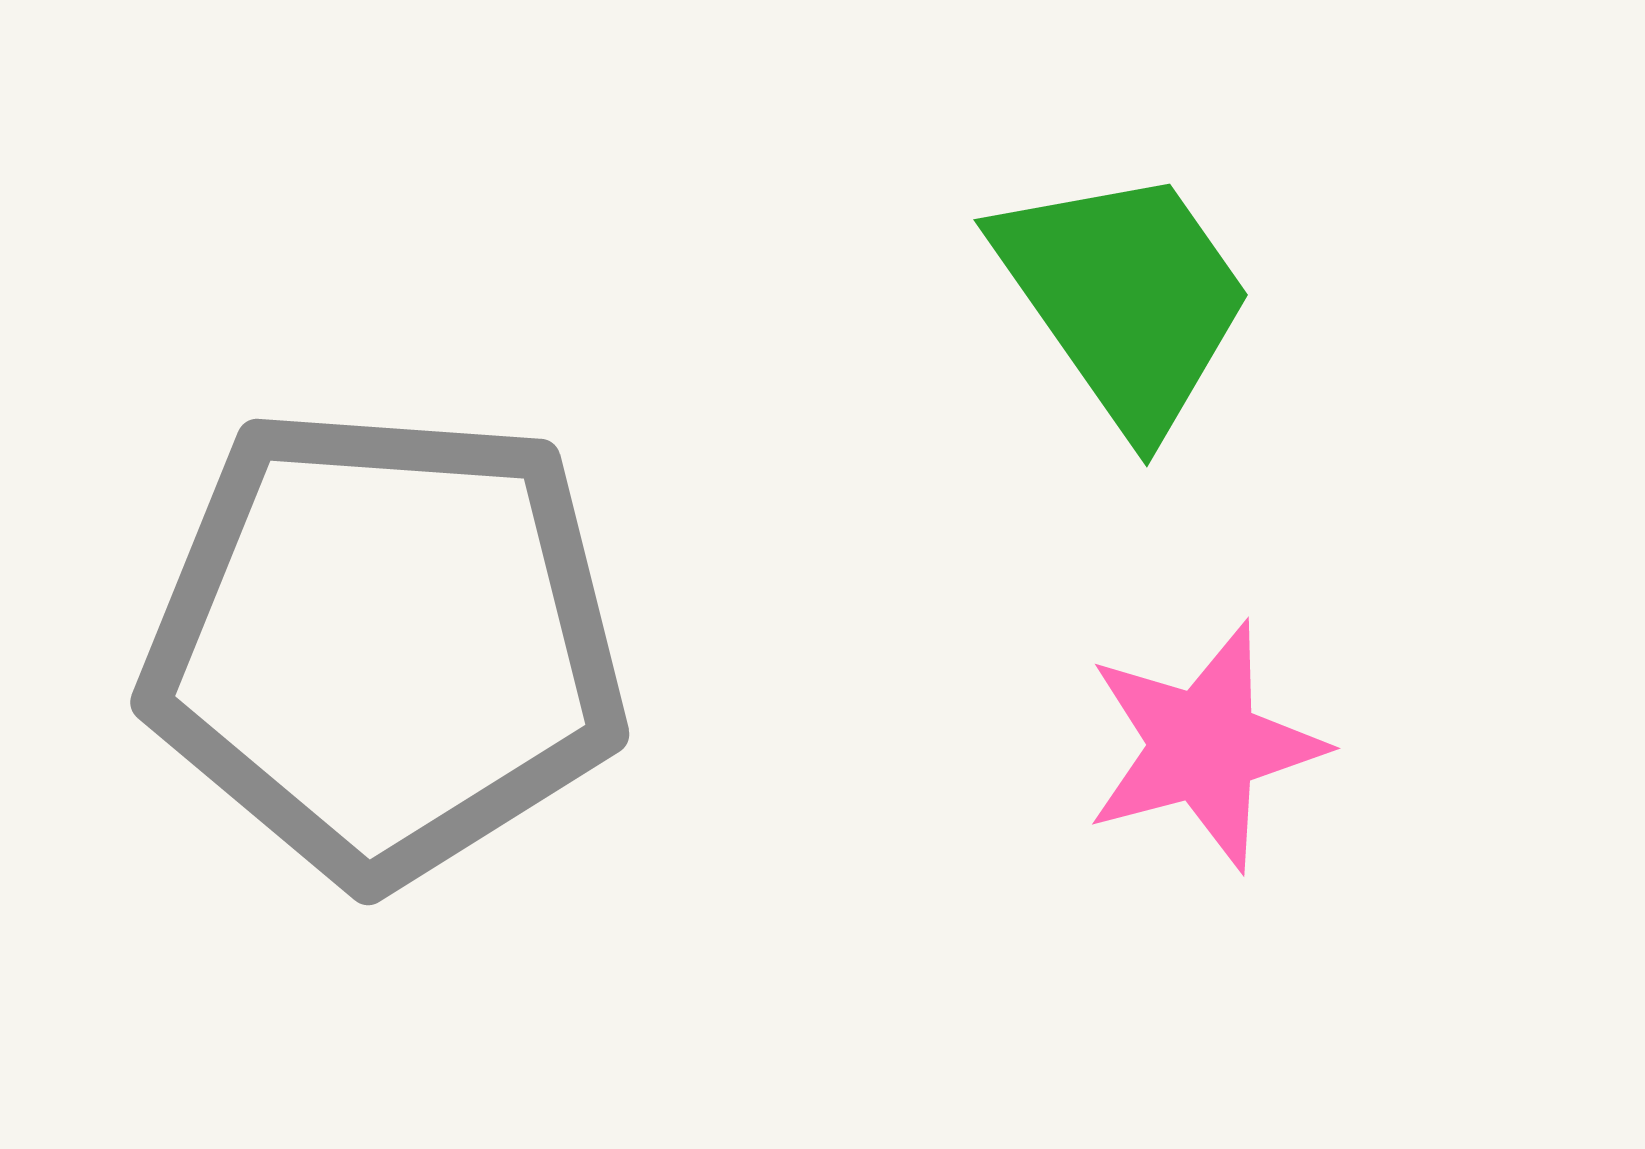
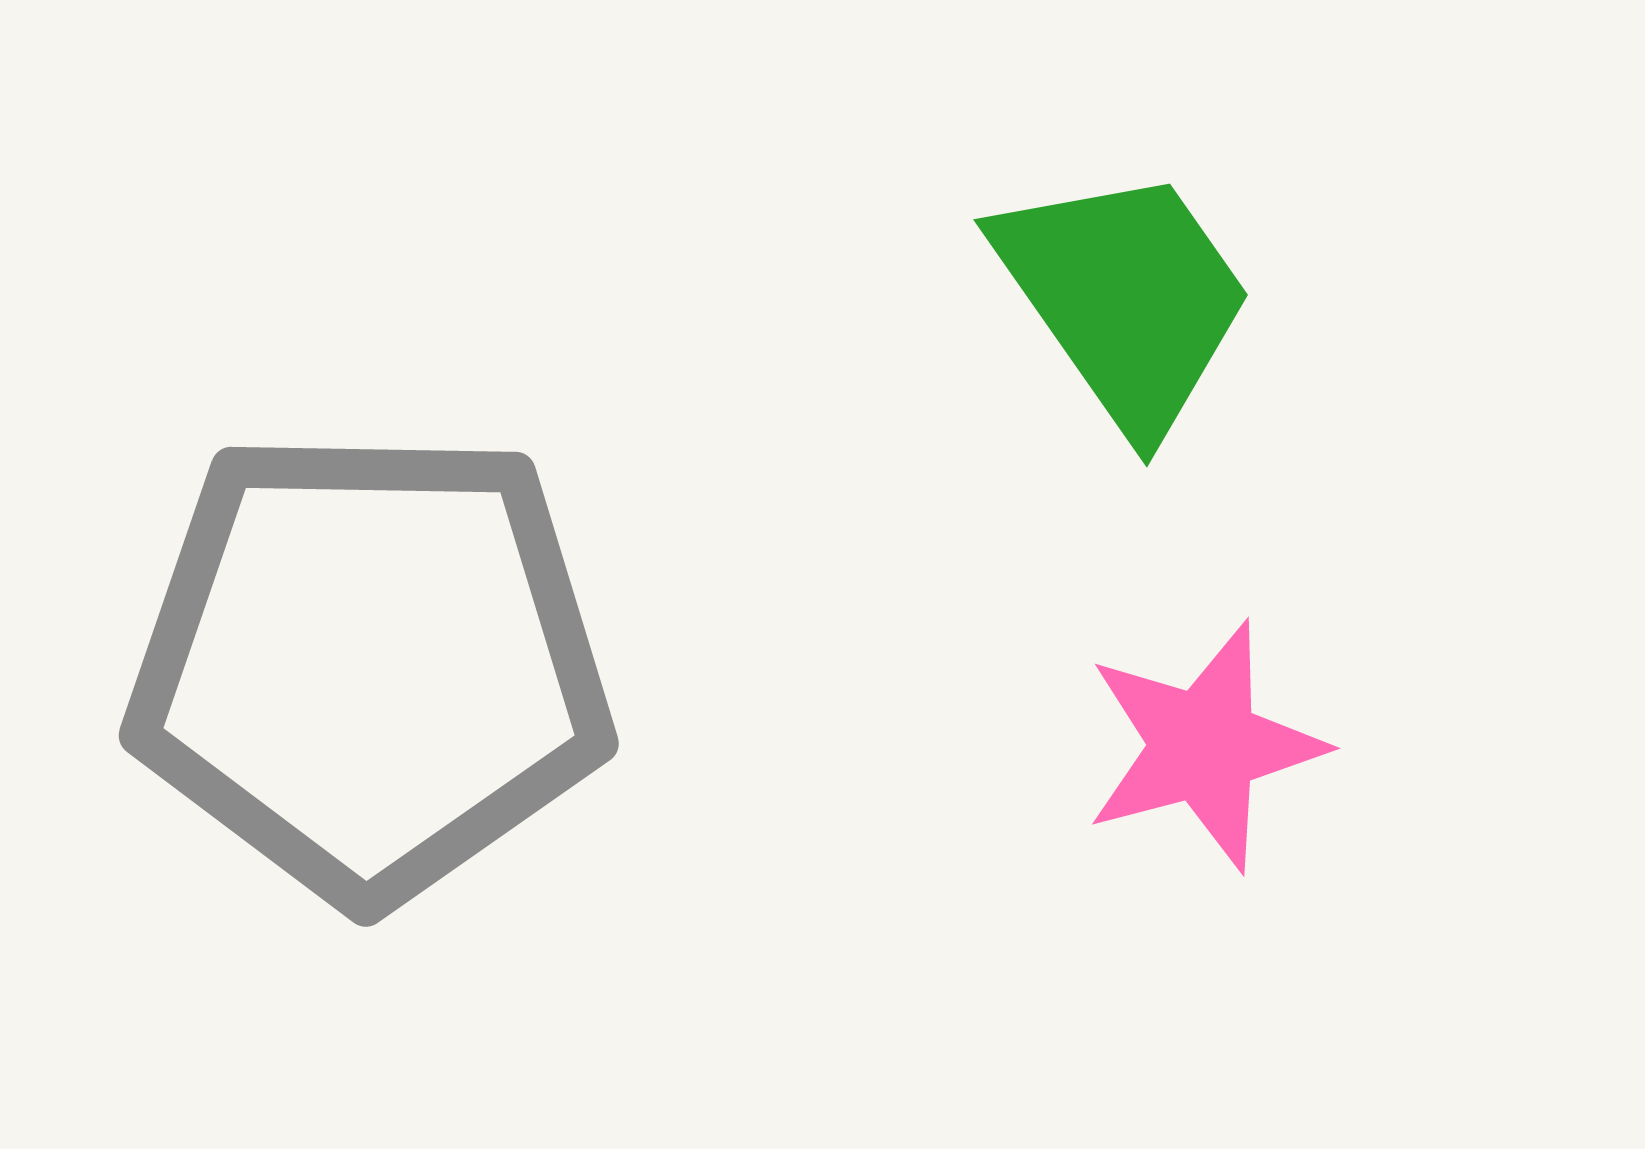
gray pentagon: moved 15 px left, 21 px down; rotated 3 degrees counterclockwise
